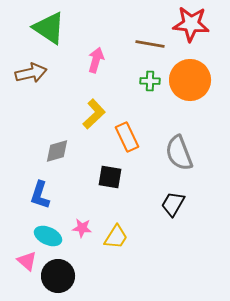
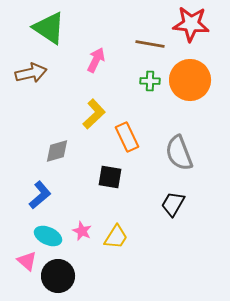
pink arrow: rotated 10 degrees clockwise
blue L-shape: rotated 148 degrees counterclockwise
pink star: moved 3 px down; rotated 18 degrees clockwise
